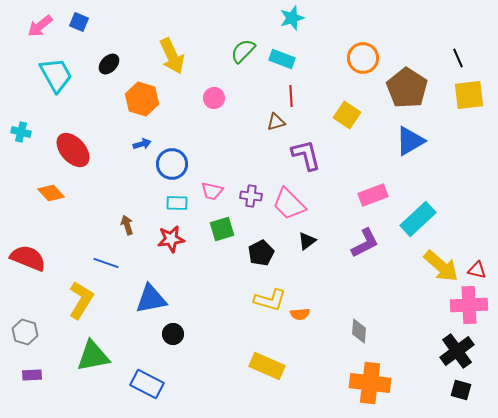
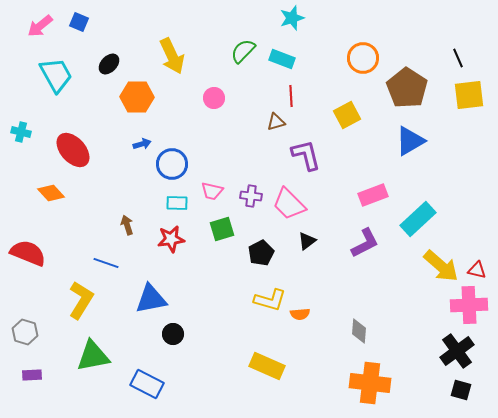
orange hexagon at (142, 99): moved 5 px left, 2 px up; rotated 16 degrees counterclockwise
yellow square at (347, 115): rotated 28 degrees clockwise
red semicircle at (28, 258): moved 5 px up
